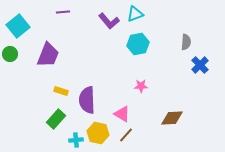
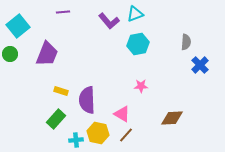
purple trapezoid: moved 1 px left, 1 px up
